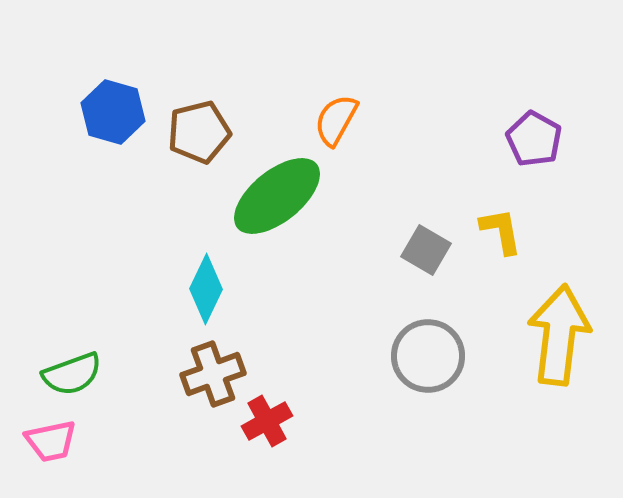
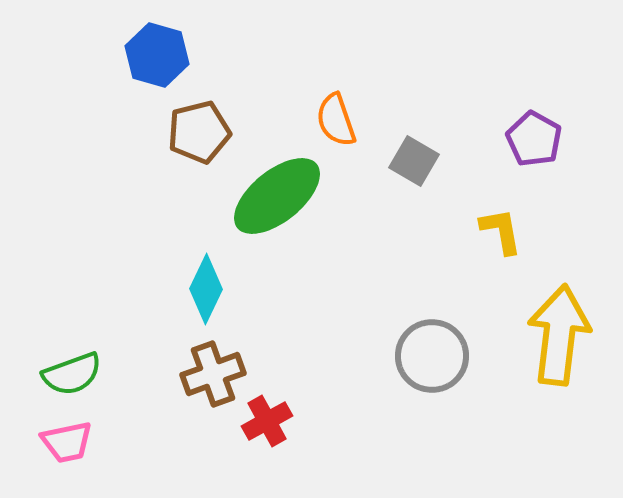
blue hexagon: moved 44 px right, 57 px up
orange semicircle: rotated 48 degrees counterclockwise
gray square: moved 12 px left, 89 px up
gray circle: moved 4 px right
pink trapezoid: moved 16 px right, 1 px down
